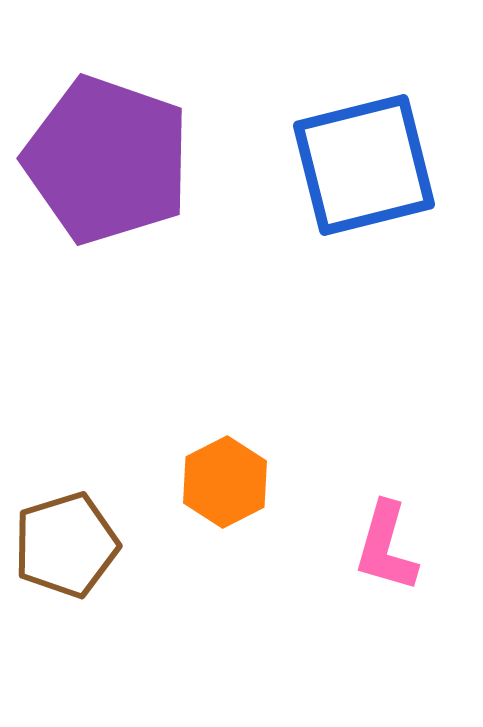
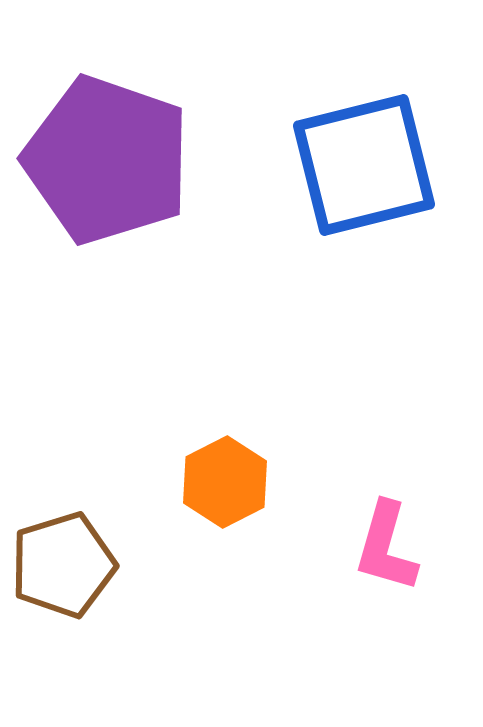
brown pentagon: moved 3 px left, 20 px down
